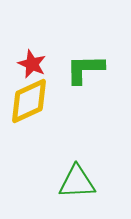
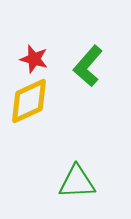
red star: moved 2 px right, 5 px up; rotated 8 degrees counterclockwise
green L-shape: moved 3 px right, 3 px up; rotated 48 degrees counterclockwise
